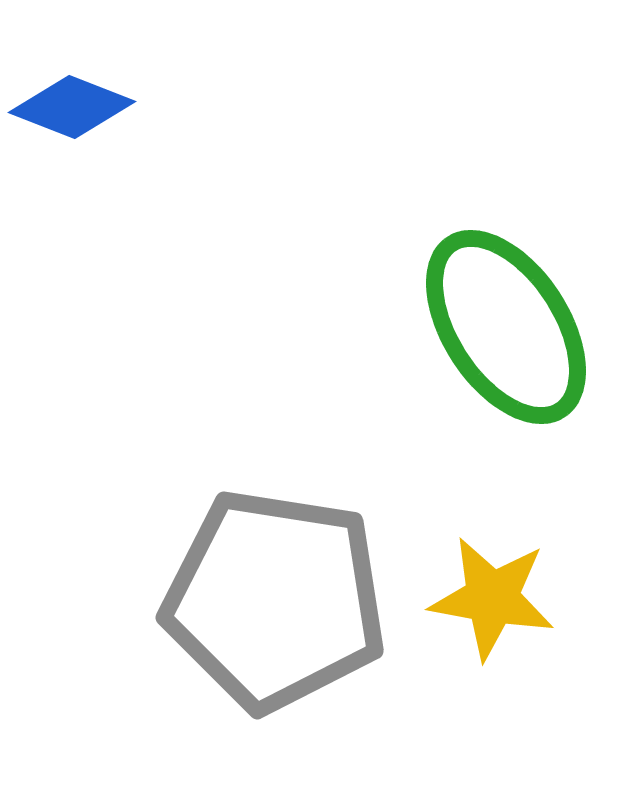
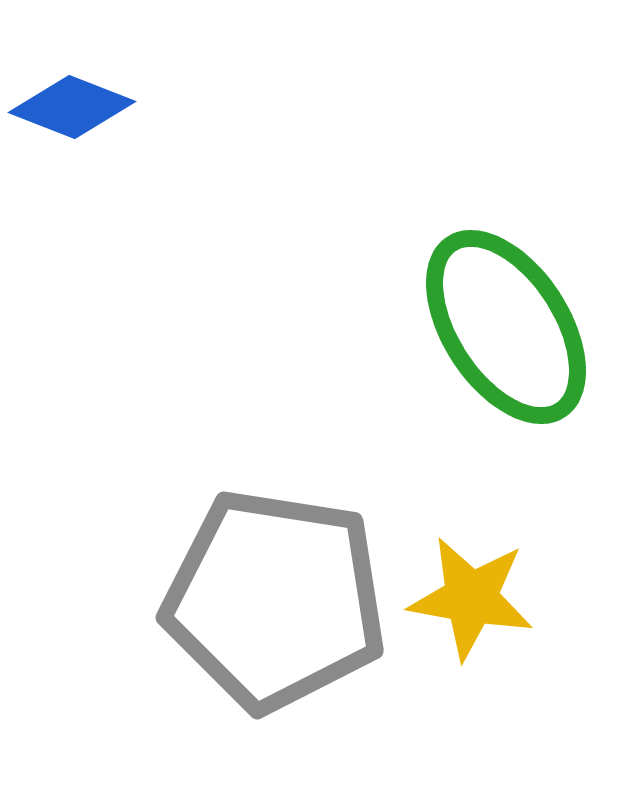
yellow star: moved 21 px left
